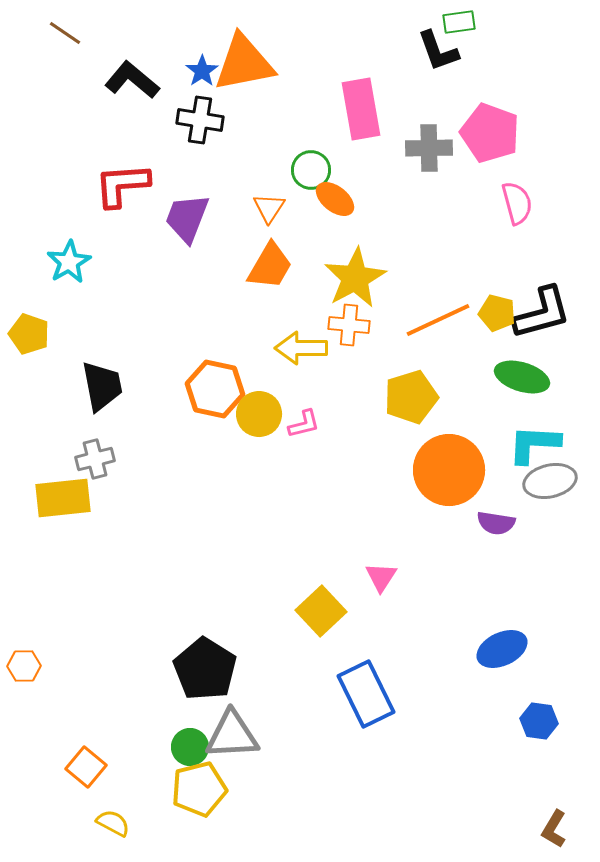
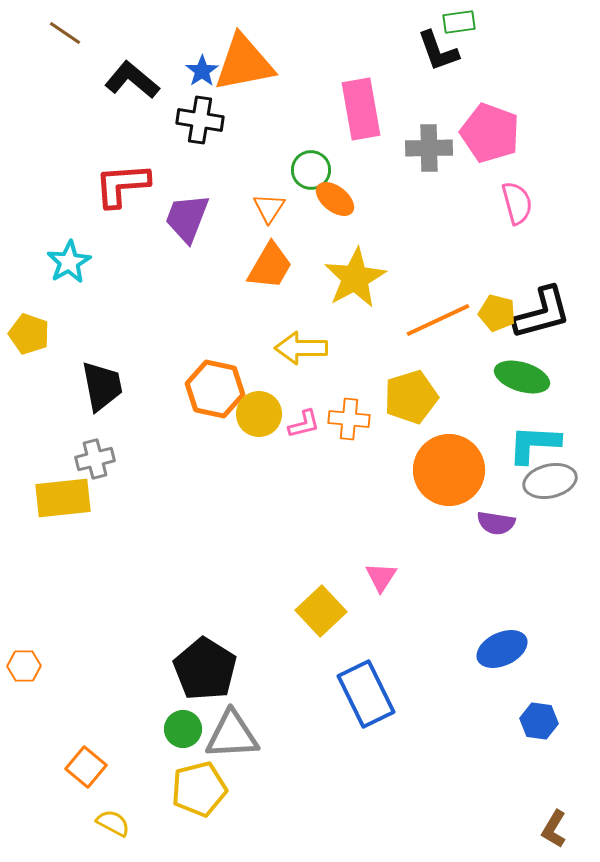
orange cross at (349, 325): moved 94 px down
green circle at (190, 747): moved 7 px left, 18 px up
